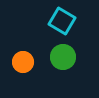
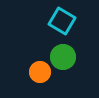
orange circle: moved 17 px right, 10 px down
